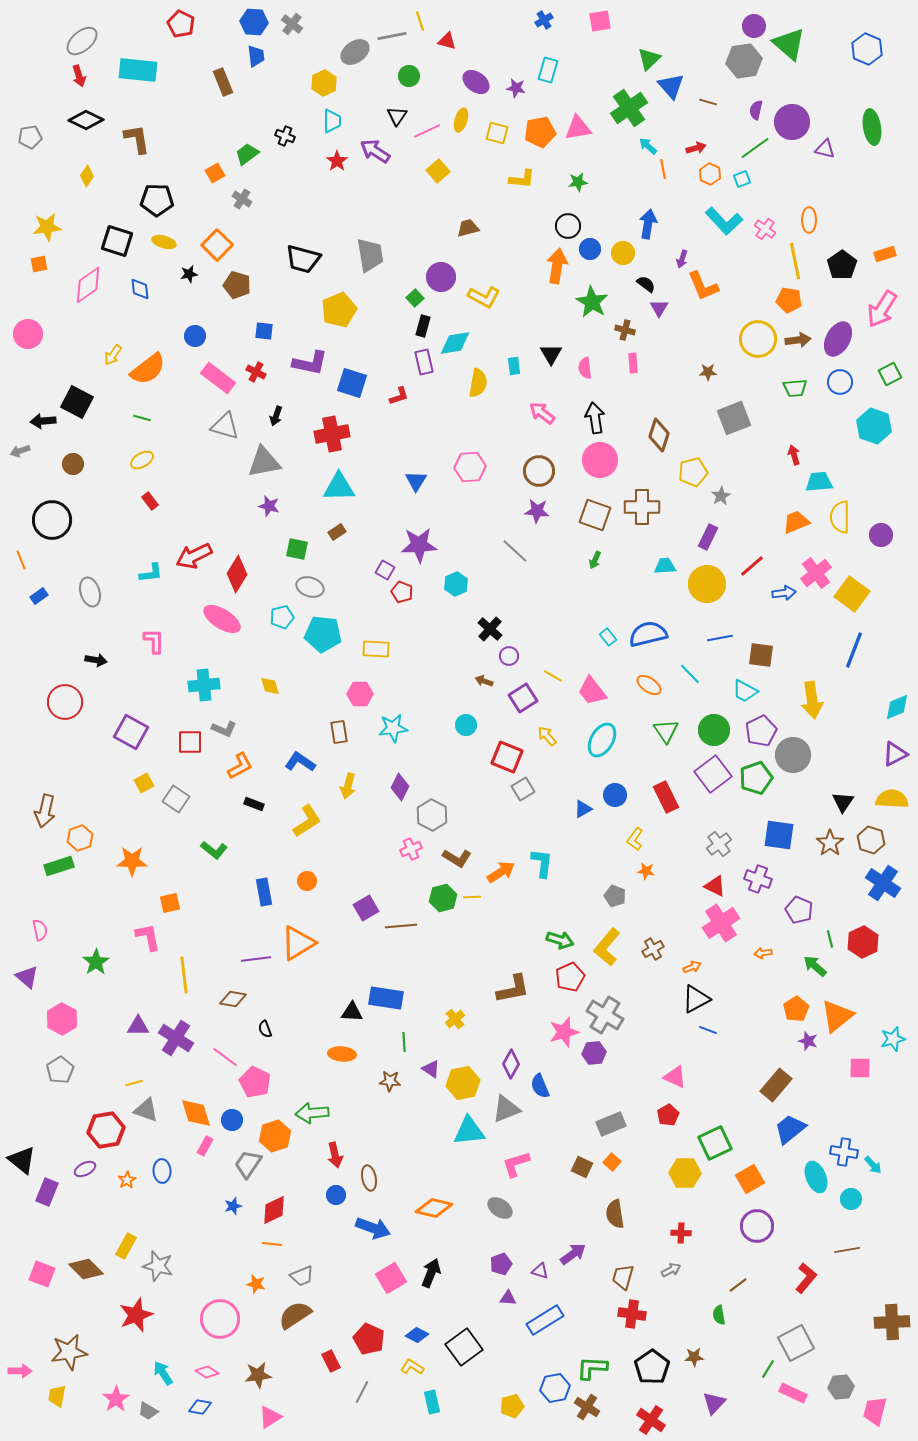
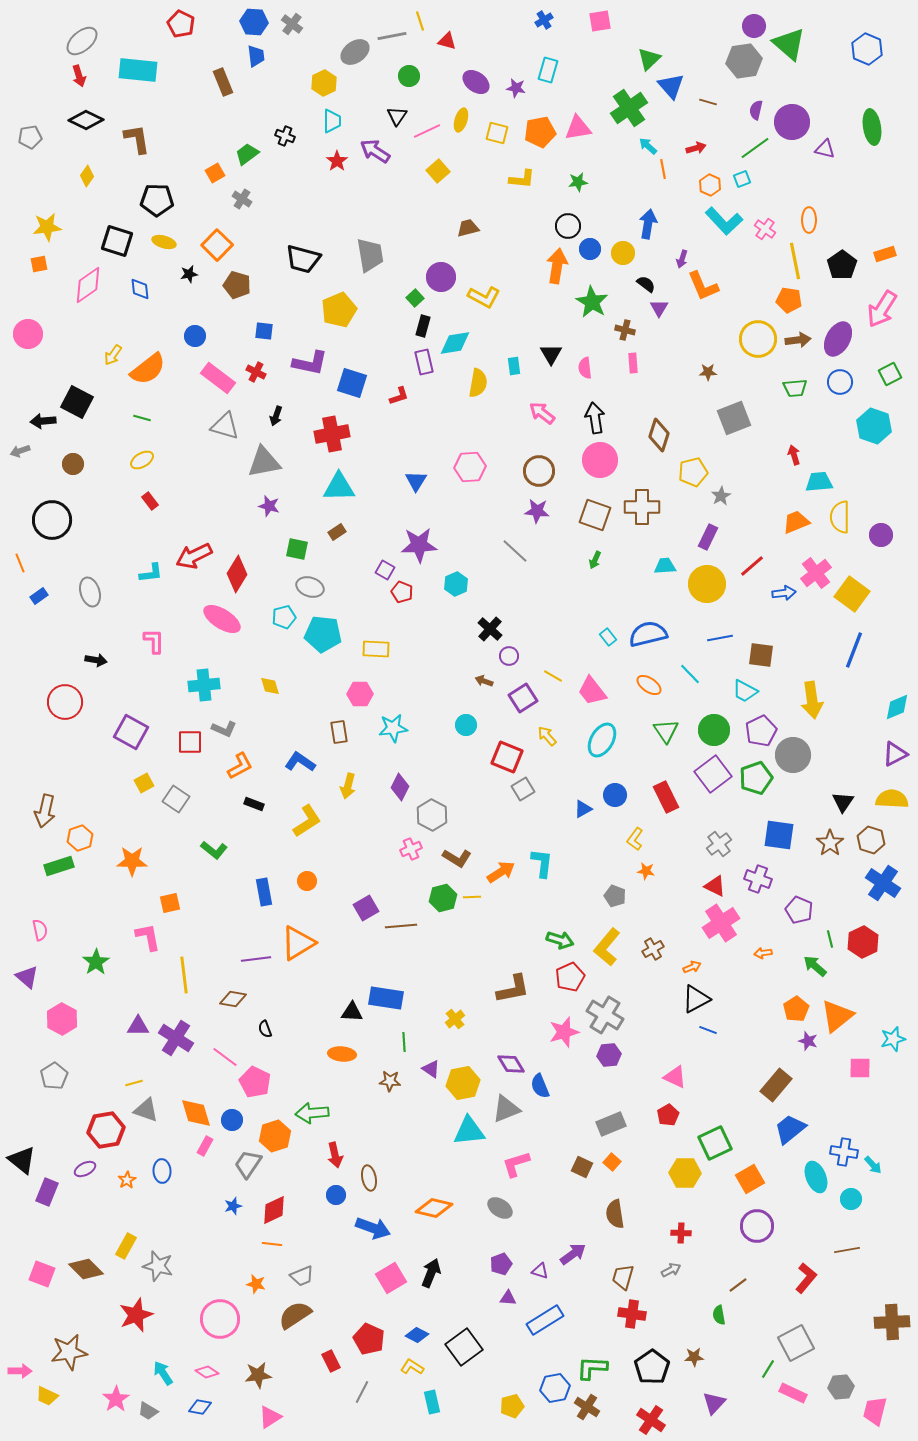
orange hexagon at (710, 174): moved 11 px down
orange line at (21, 560): moved 1 px left, 3 px down
cyan pentagon at (282, 617): moved 2 px right
purple hexagon at (594, 1053): moved 15 px right, 2 px down
purple diamond at (511, 1064): rotated 60 degrees counterclockwise
gray pentagon at (60, 1070): moved 6 px left, 6 px down
yellow trapezoid at (57, 1396): moved 10 px left; rotated 75 degrees counterclockwise
